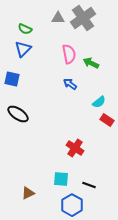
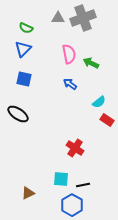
gray cross: rotated 15 degrees clockwise
green semicircle: moved 1 px right, 1 px up
blue square: moved 12 px right
black line: moved 6 px left; rotated 32 degrees counterclockwise
